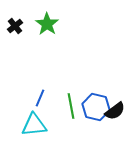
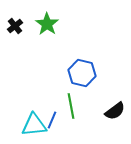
blue line: moved 12 px right, 22 px down
blue hexagon: moved 14 px left, 34 px up
